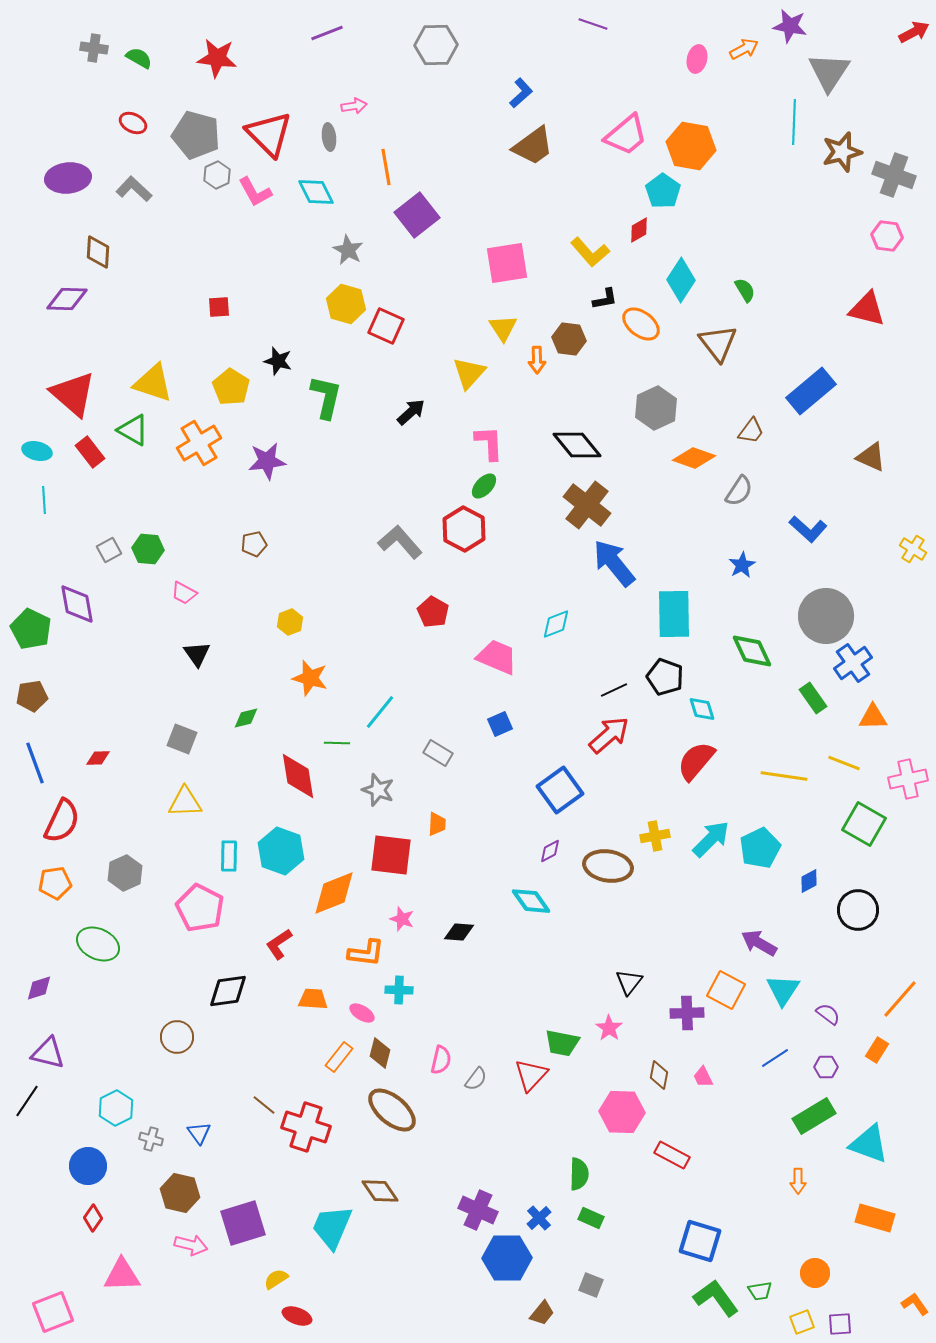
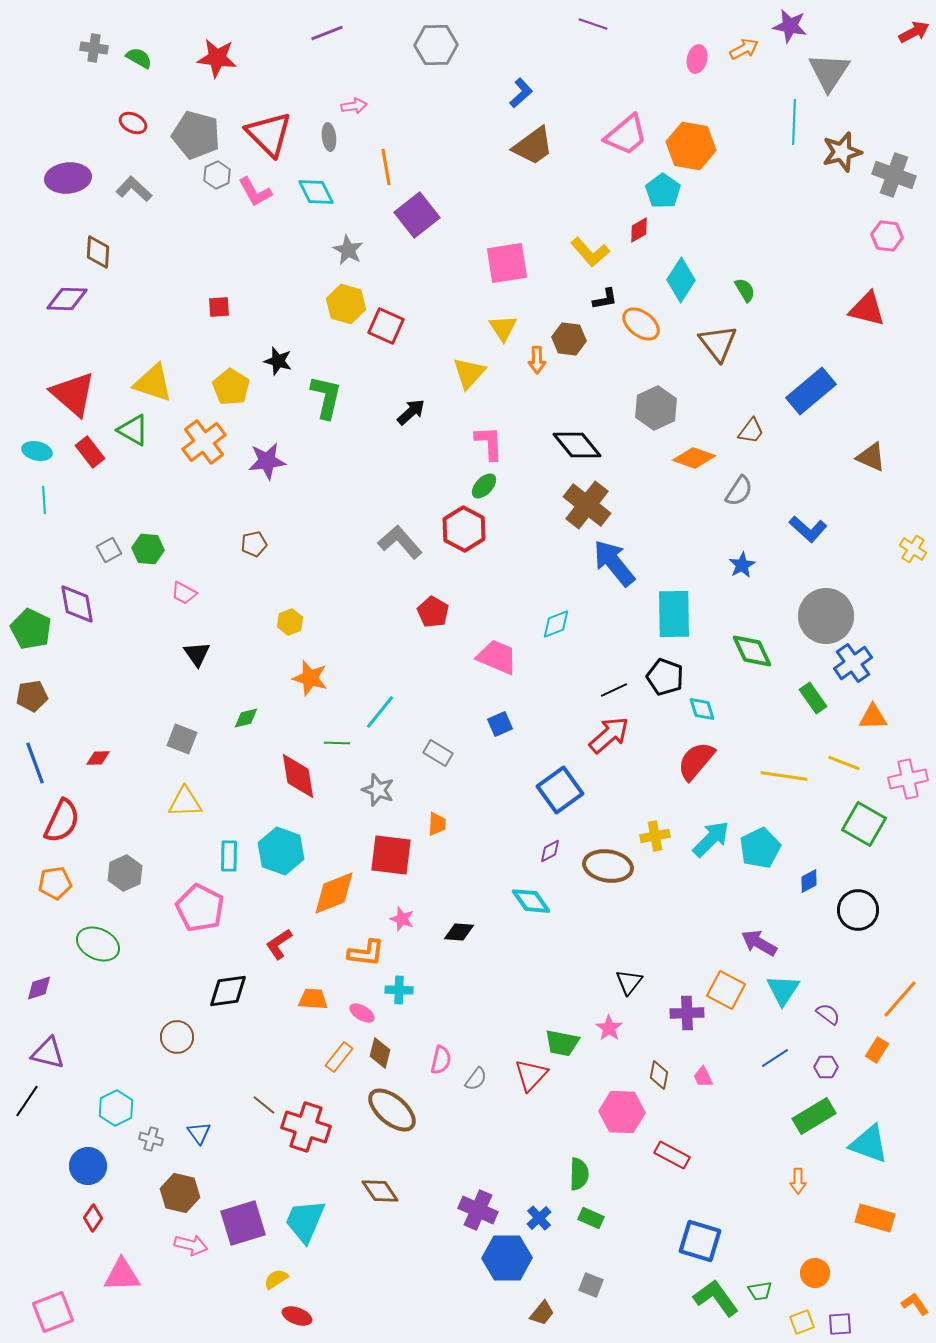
orange cross at (199, 443): moved 5 px right, 1 px up; rotated 6 degrees counterclockwise
cyan trapezoid at (332, 1227): moved 27 px left, 6 px up
